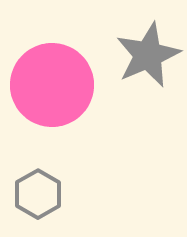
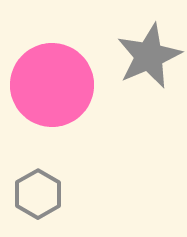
gray star: moved 1 px right, 1 px down
